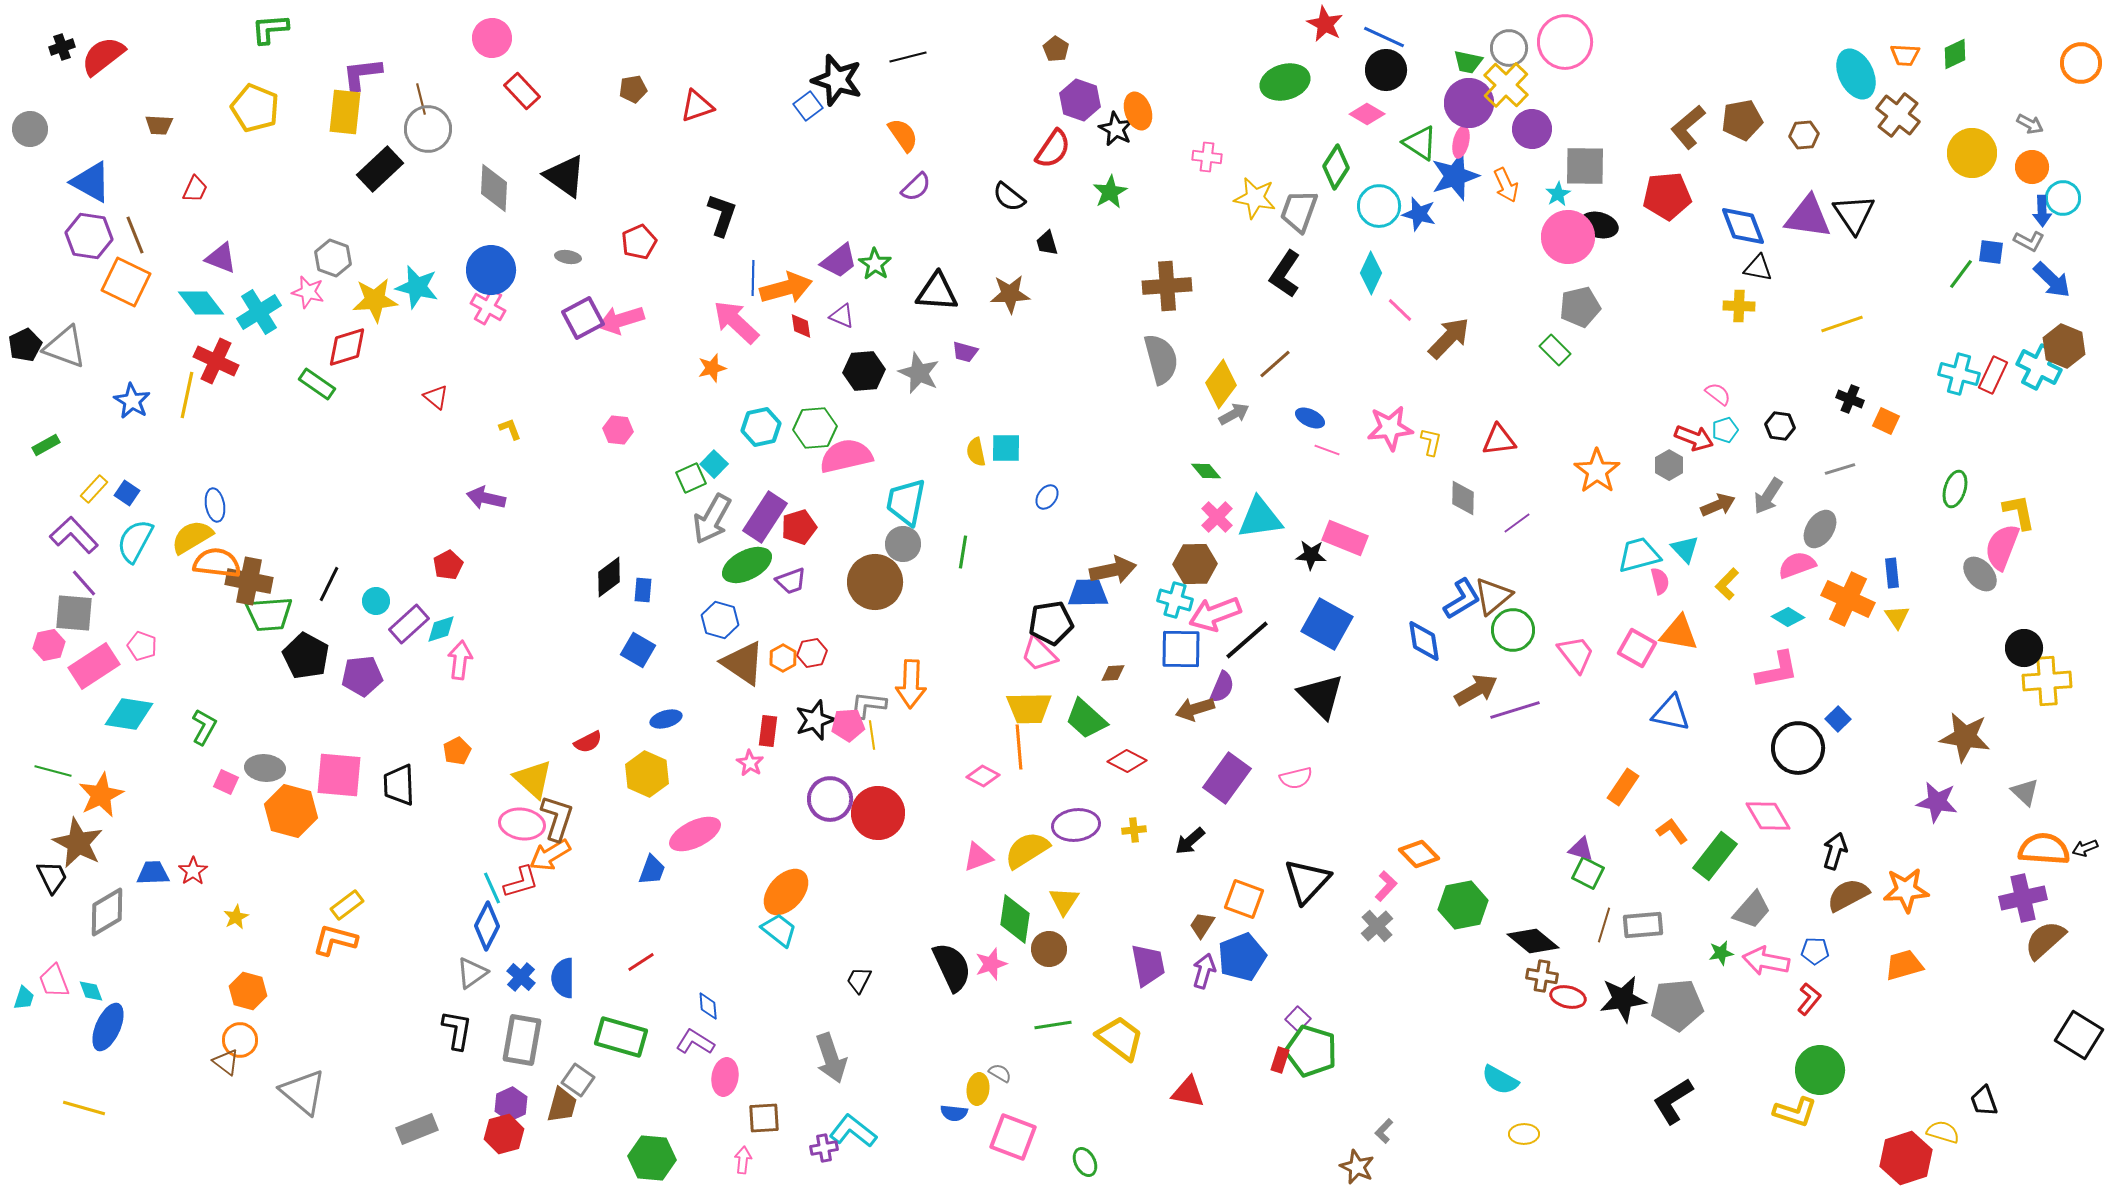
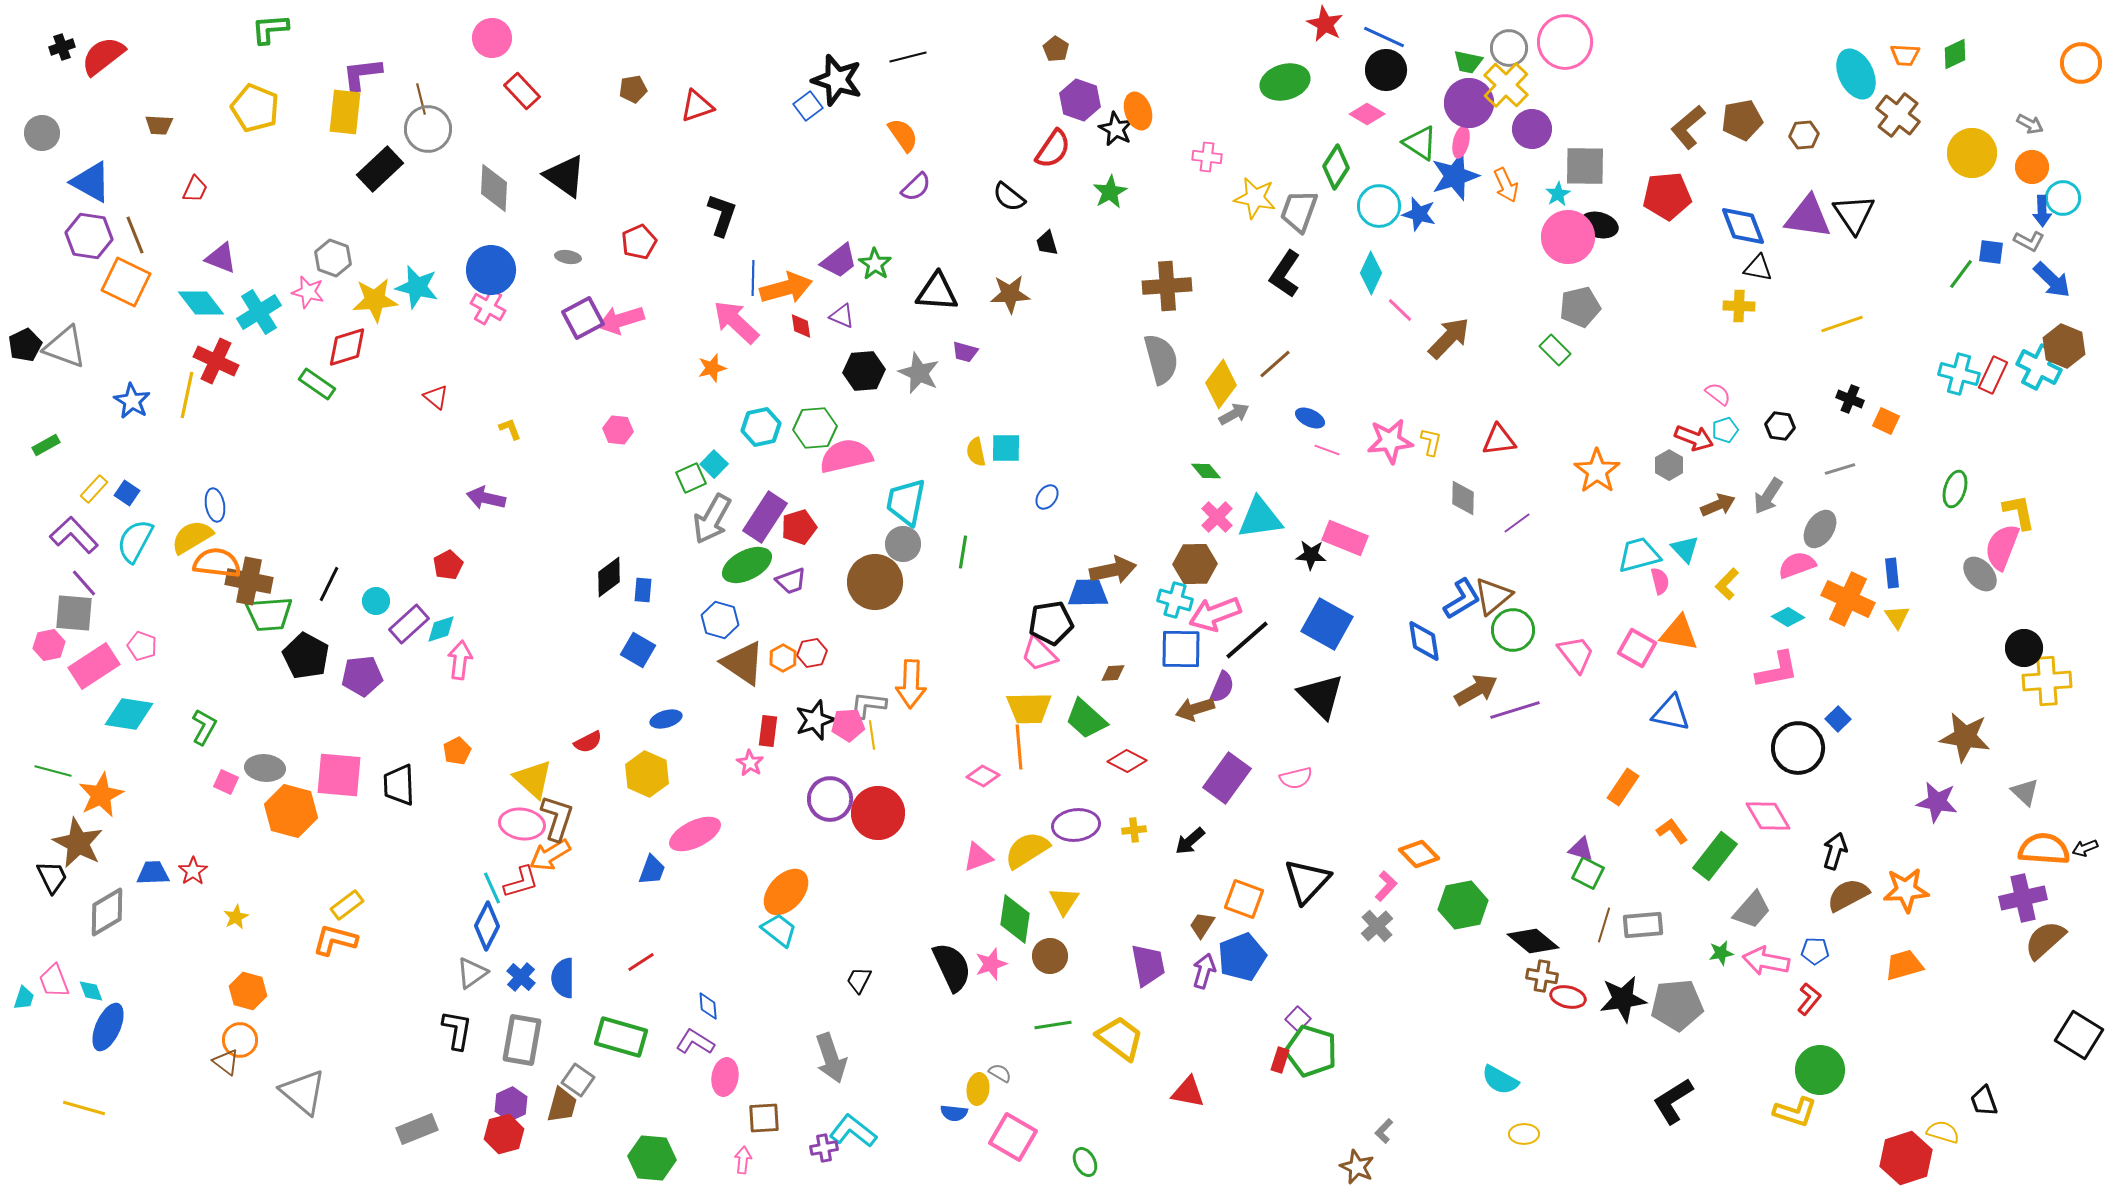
gray circle at (30, 129): moved 12 px right, 4 px down
pink star at (1390, 428): moved 13 px down
brown circle at (1049, 949): moved 1 px right, 7 px down
pink square at (1013, 1137): rotated 9 degrees clockwise
